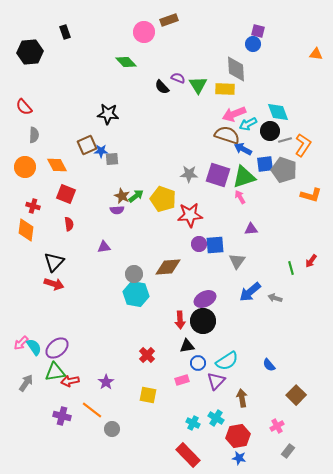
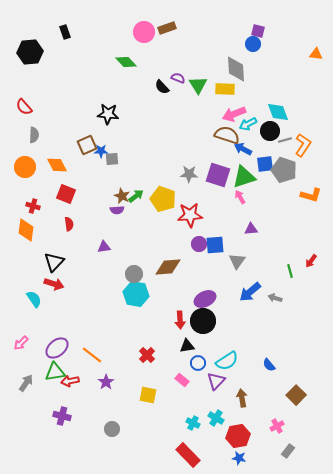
brown rectangle at (169, 20): moved 2 px left, 8 px down
green line at (291, 268): moved 1 px left, 3 px down
cyan semicircle at (34, 347): moved 48 px up
pink rectangle at (182, 380): rotated 56 degrees clockwise
orange line at (92, 410): moved 55 px up
